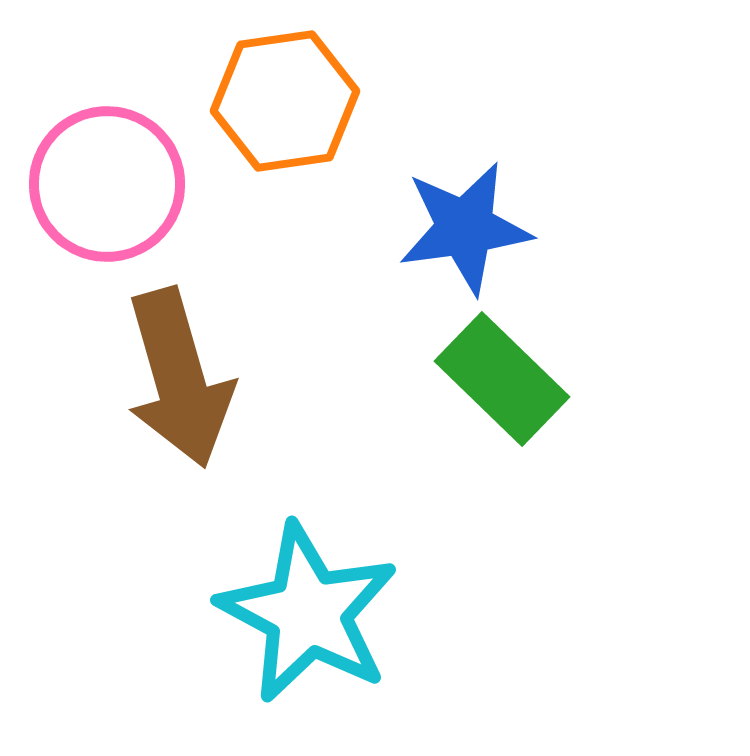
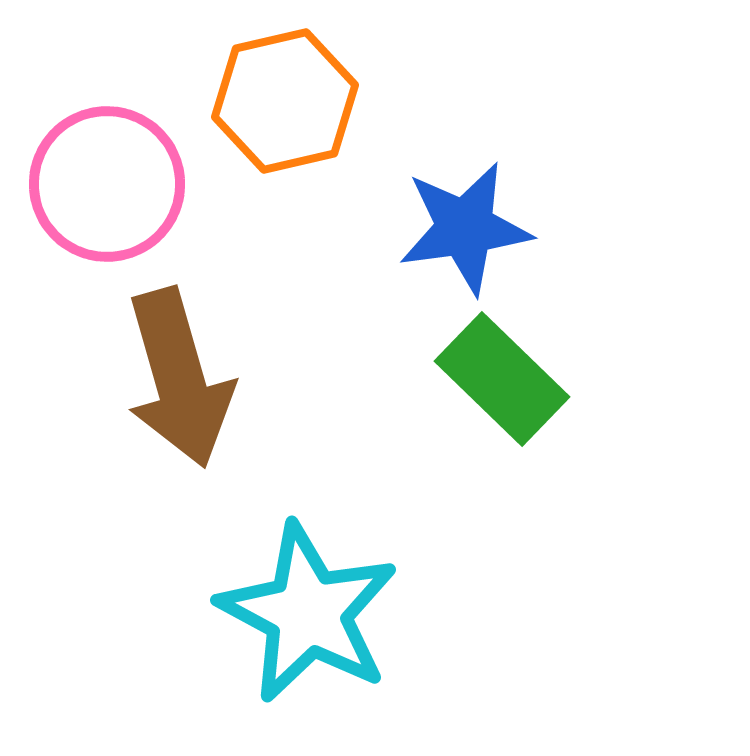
orange hexagon: rotated 5 degrees counterclockwise
